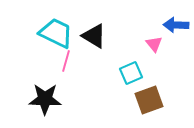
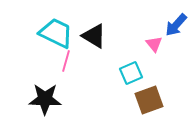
blue arrow: rotated 50 degrees counterclockwise
